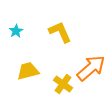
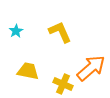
yellow trapezoid: rotated 25 degrees clockwise
yellow cross: rotated 12 degrees counterclockwise
